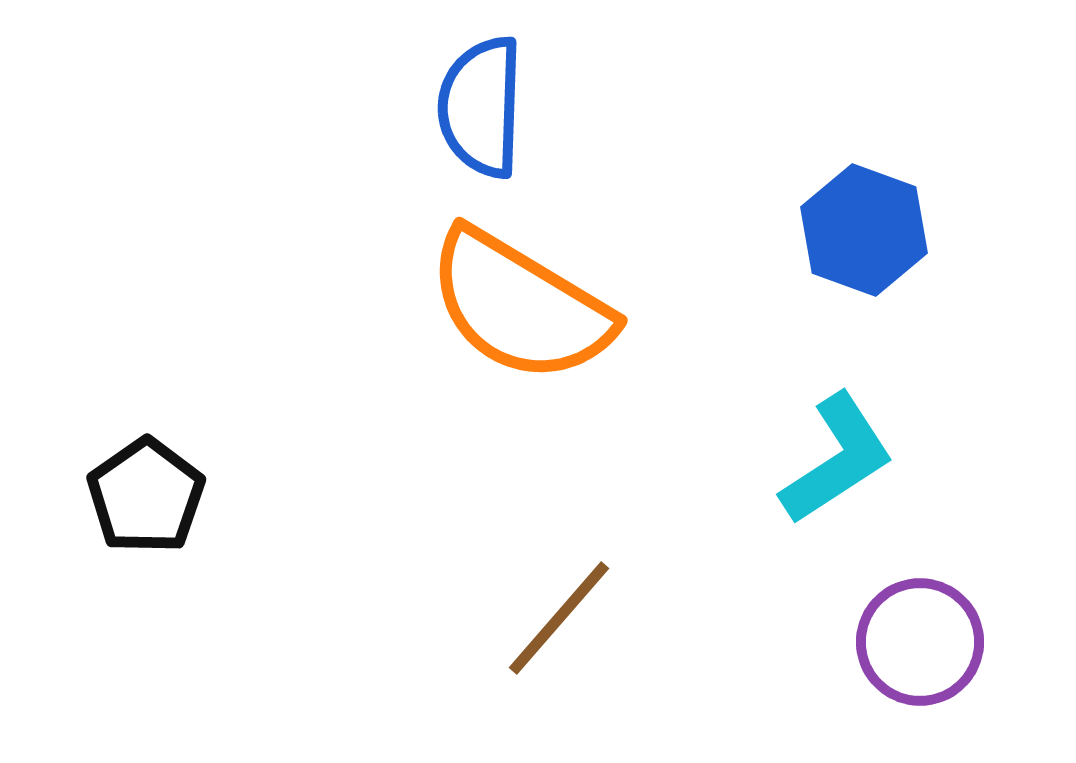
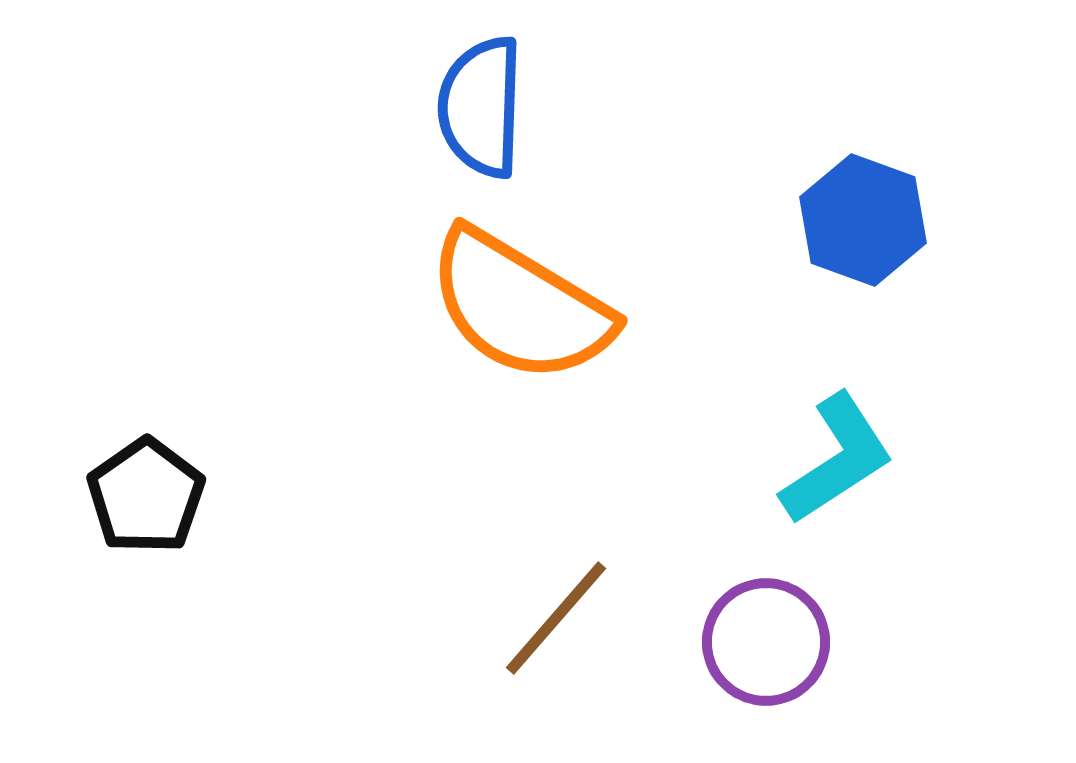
blue hexagon: moved 1 px left, 10 px up
brown line: moved 3 px left
purple circle: moved 154 px left
